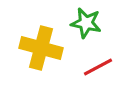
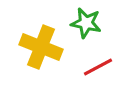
yellow cross: moved 1 px up; rotated 6 degrees clockwise
